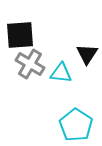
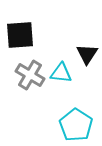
gray cross: moved 11 px down
